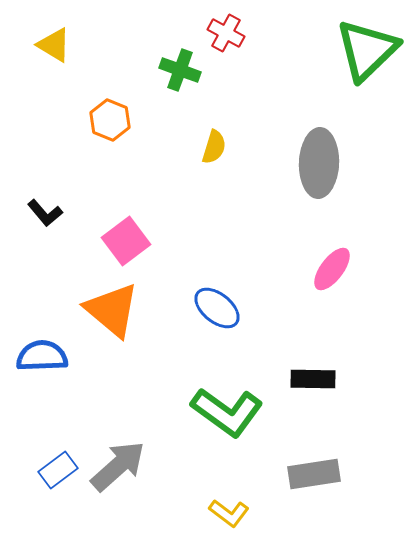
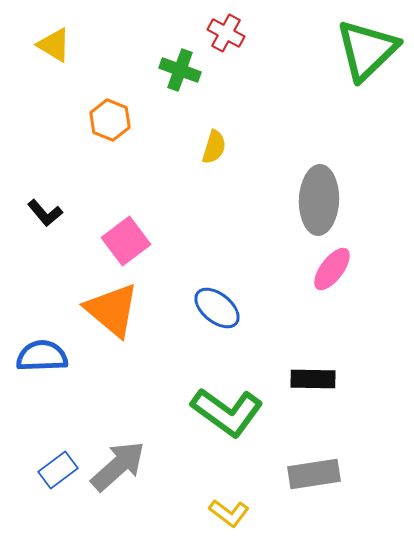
gray ellipse: moved 37 px down
